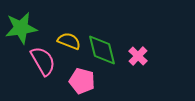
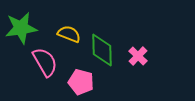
yellow semicircle: moved 7 px up
green diamond: rotated 12 degrees clockwise
pink semicircle: moved 2 px right, 1 px down
pink pentagon: moved 1 px left, 1 px down
